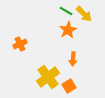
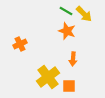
orange star: moved 1 px left, 1 px down; rotated 24 degrees counterclockwise
orange square: rotated 32 degrees clockwise
